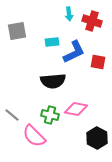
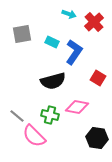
cyan arrow: rotated 64 degrees counterclockwise
red cross: moved 2 px right, 1 px down; rotated 30 degrees clockwise
gray square: moved 5 px right, 3 px down
cyan rectangle: rotated 32 degrees clockwise
blue L-shape: rotated 30 degrees counterclockwise
red square: moved 16 px down; rotated 21 degrees clockwise
black semicircle: rotated 10 degrees counterclockwise
pink diamond: moved 1 px right, 2 px up
gray line: moved 5 px right, 1 px down
black hexagon: rotated 20 degrees counterclockwise
